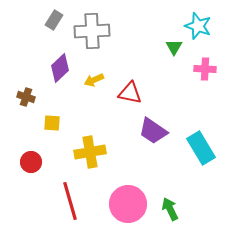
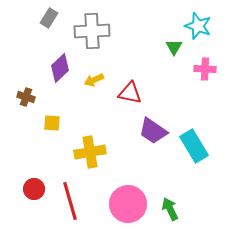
gray rectangle: moved 5 px left, 2 px up
cyan rectangle: moved 7 px left, 2 px up
red circle: moved 3 px right, 27 px down
